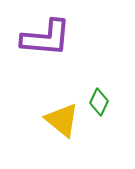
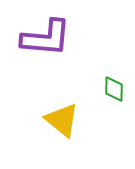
green diamond: moved 15 px right, 13 px up; rotated 24 degrees counterclockwise
